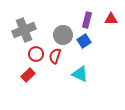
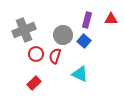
blue square: rotated 16 degrees counterclockwise
red rectangle: moved 6 px right, 8 px down
